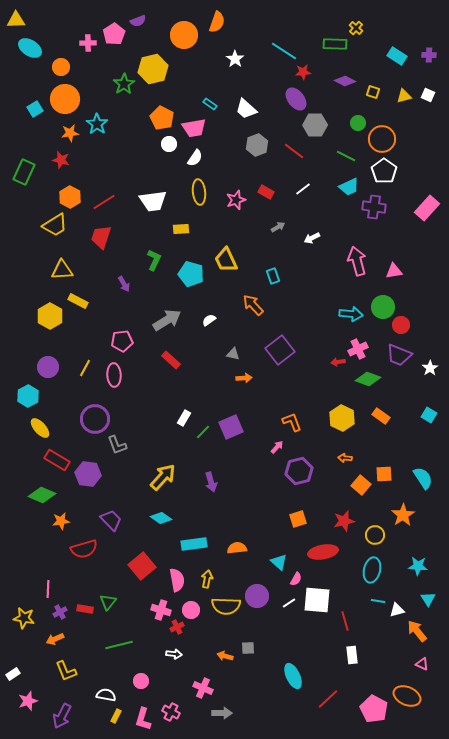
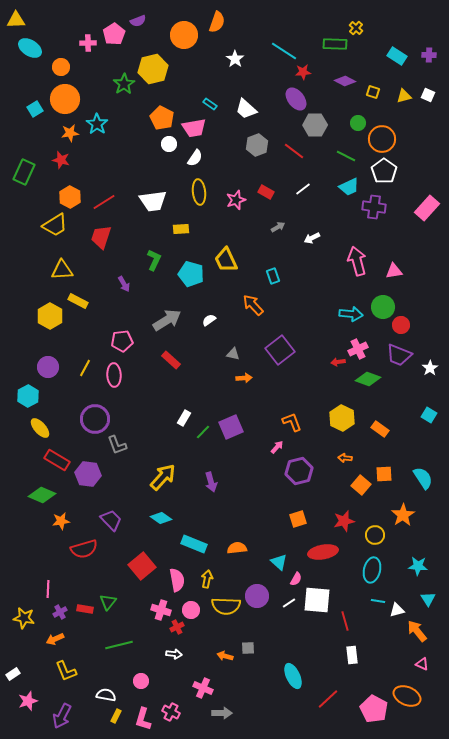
orange rectangle at (381, 416): moved 1 px left, 13 px down
cyan rectangle at (194, 544): rotated 30 degrees clockwise
